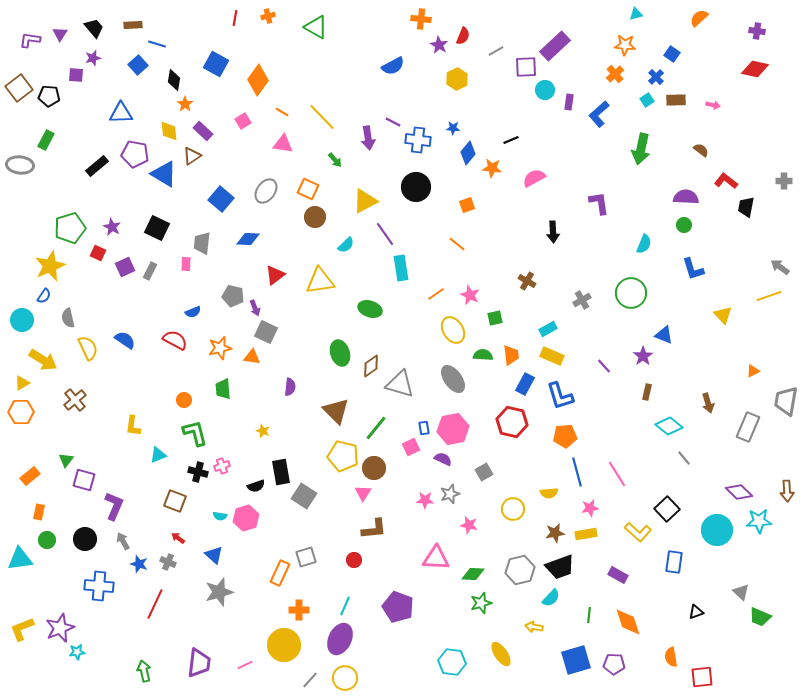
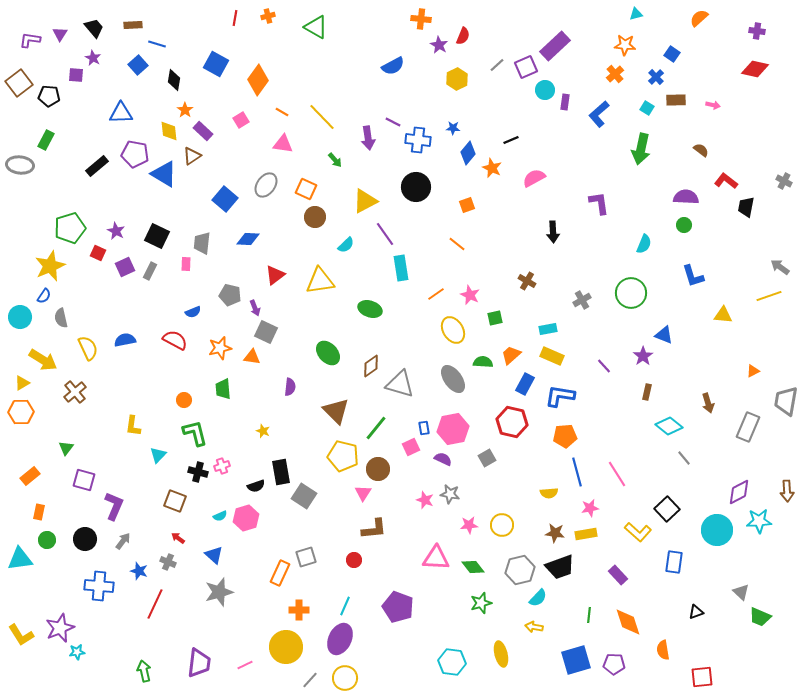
gray line at (496, 51): moved 1 px right, 14 px down; rotated 14 degrees counterclockwise
purple star at (93, 58): rotated 28 degrees counterclockwise
purple square at (526, 67): rotated 20 degrees counterclockwise
brown square at (19, 88): moved 5 px up
cyan square at (647, 100): moved 8 px down; rotated 24 degrees counterclockwise
purple rectangle at (569, 102): moved 4 px left
orange star at (185, 104): moved 6 px down
pink square at (243, 121): moved 2 px left, 1 px up
orange star at (492, 168): rotated 18 degrees clockwise
gray cross at (784, 181): rotated 28 degrees clockwise
orange square at (308, 189): moved 2 px left
gray ellipse at (266, 191): moved 6 px up
blue square at (221, 199): moved 4 px right
purple star at (112, 227): moved 4 px right, 4 px down
black square at (157, 228): moved 8 px down
blue L-shape at (693, 269): moved 7 px down
gray pentagon at (233, 296): moved 3 px left, 1 px up
yellow triangle at (723, 315): rotated 42 degrees counterclockwise
gray semicircle at (68, 318): moved 7 px left
cyan circle at (22, 320): moved 2 px left, 3 px up
cyan rectangle at (548, 329): rotated 18 degrees clockwise
blue semicircle at (125, 340): rotated 45 degrees counterclockwise
green ellipse at (340, 353): moved 12 px left; rotated 25 degrees counterclockwise
green semicircle at (483, 355): moved 7 px down
orange trapezoid at (511, 355): rotated 125 degrees counterclockwise
blue L-shape at (560, 396): rotated 116 degrees clockwise
brown cross at (75, 400): moved 8 px up
cyan triangle at (158, 455): rotated 24 degrees counterclockwise
green triangle at (66, 460): moved 12 px up
brown circle at (374, 468): moved 4 px right, 1 px down
gray square at (484, 472): moved 3 px right, 14 px up
purple diamond at (739, 492): rotated 72 degrees counterclockwise
gray star at (450, 494): rotated 30 degrees clockwise
pink star at (425, 500): rotated 18 degrees clockwise
yellow circle at (513, 509): moved 11 px left, 16 px down
cyan semicircle at (220, 516): rotated 32 degrees counterclockwise
pink star at (469, 525): rotated 18 degrees counterclockwise
brown star at (555, 533): rotated 18 degrees clockwise
gray arrow at (123, 541): rotated 66 degrees clockwise
blue star at (139, 564): moved 7 px down
green diamond at (473, 574): moved 7 px up; rotated 50 degrees clockwise
purple rectangle at (618, 575): rotated 18 degrees clockwise
cyan semicircle at (551, 598): moved 13 px left
yellow L-shape at (22, 629): moved 1 px left, 6 px down; rotated 100 degrees counterclockwise
yellow circle at (284, 645): moved 2 px right, 2 px down
yellow ellipse at (501, 654): rotated 20 degrees clockwise
orange semicircle at (671, 657): moved 8 px left, 7 px up
